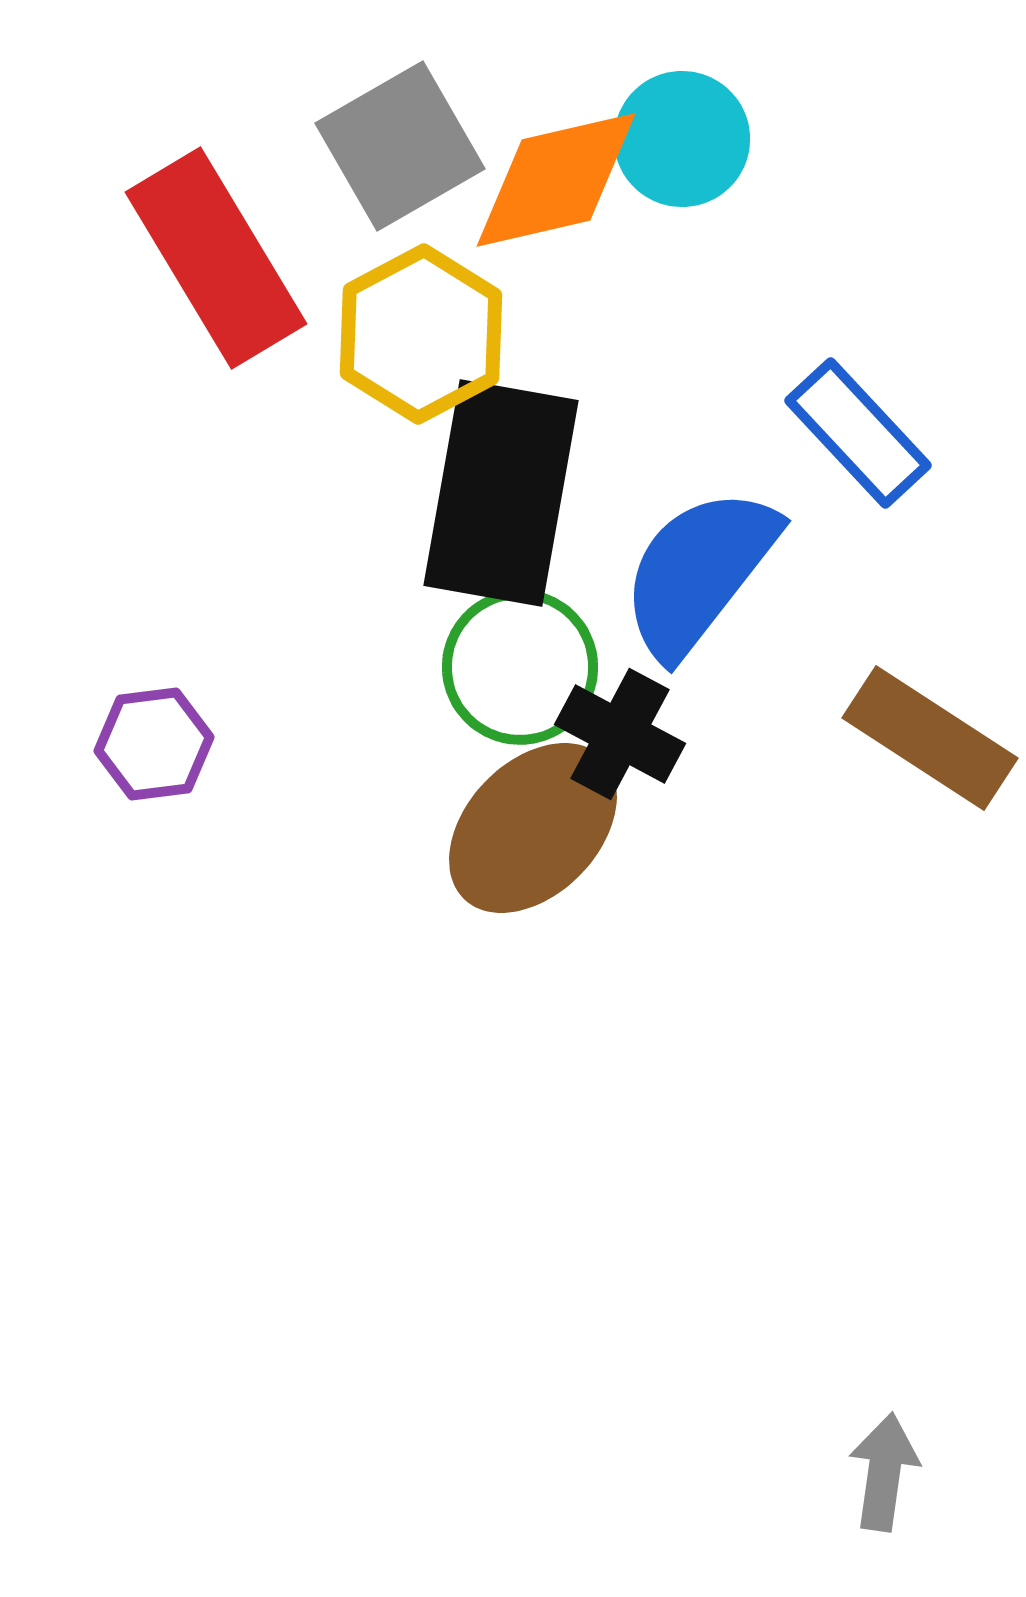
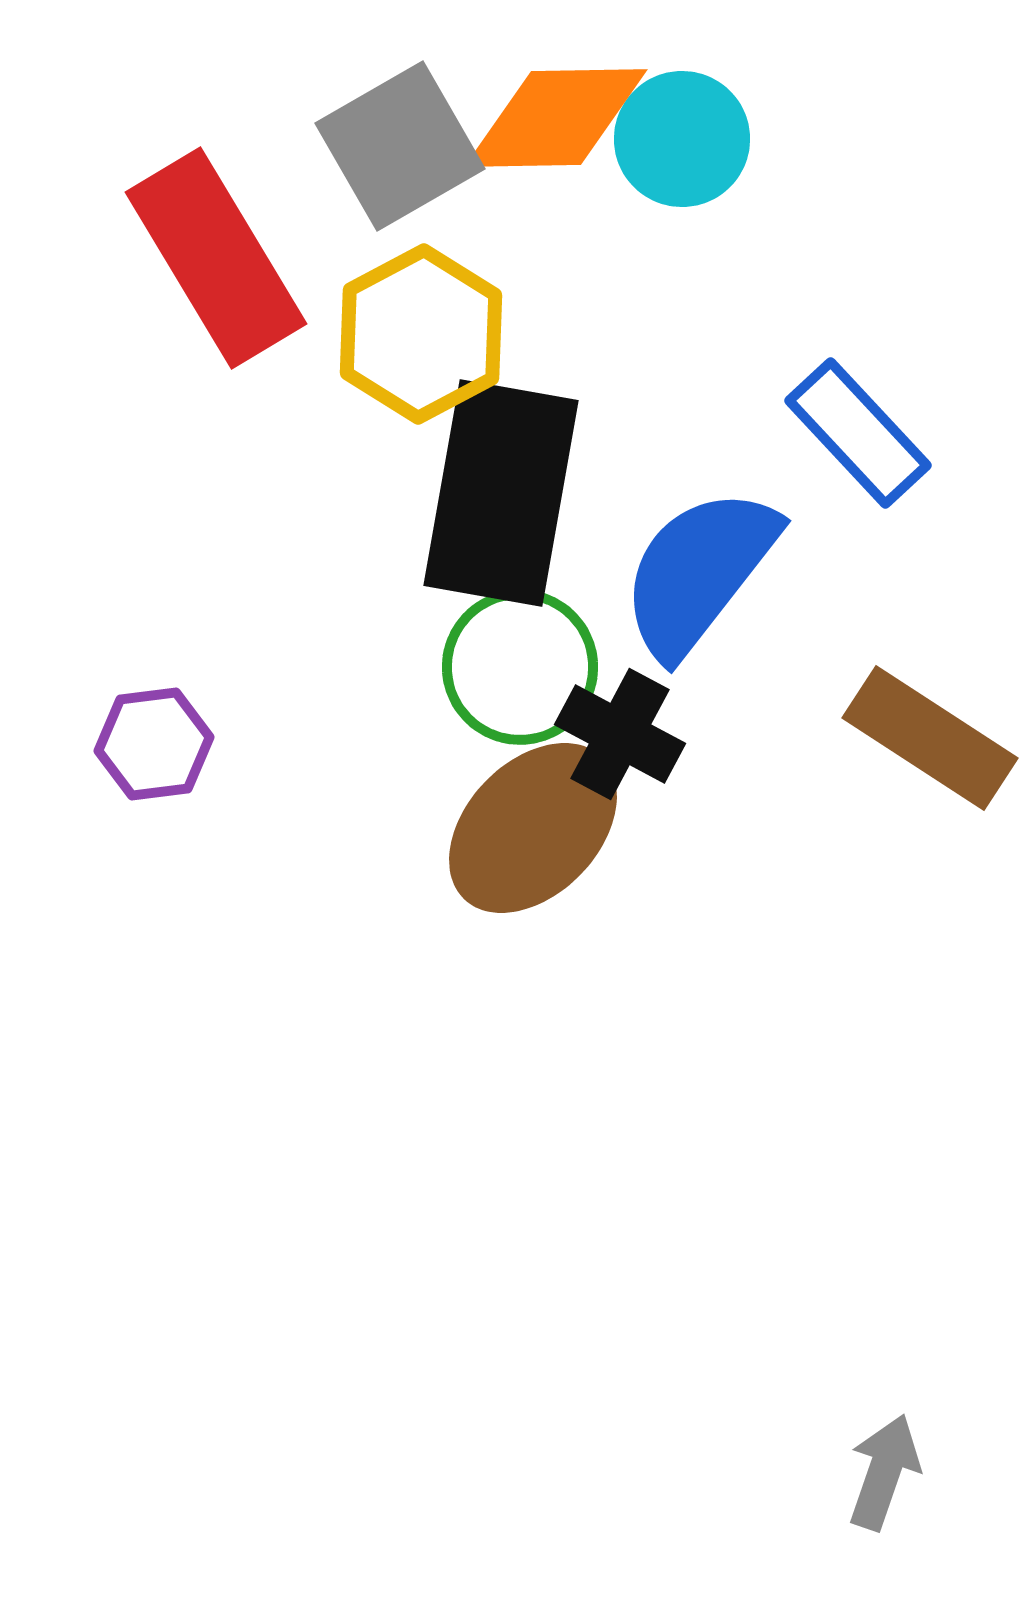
orange diamond: moved 62 px up; rotated 12 degrees clockwise
gray arrow: rotated 11 degrees clockwise
